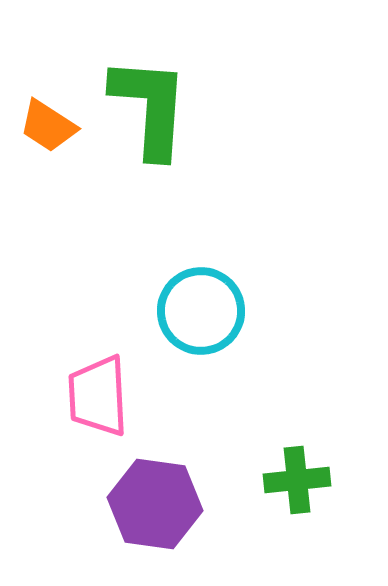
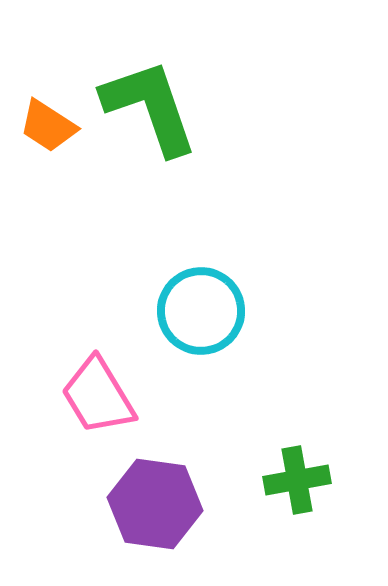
green L-shape: rotated 23 degrees counterclockwise
pink trapezoid: rotated 28 degrees counterclockwise
green cross: rotated 4 degrees counterclockwise
